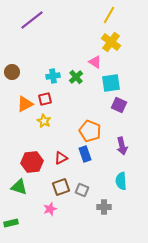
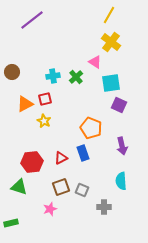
orange pentagon: moved 1 px right, 3 px up
blue rectangle: moved 2 px left, 1 px up
